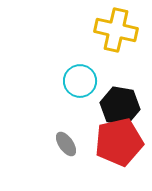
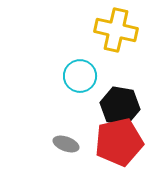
cyan circle: moved 5 px up
gray ellipse: rotated 35 degrees counterclockwise
